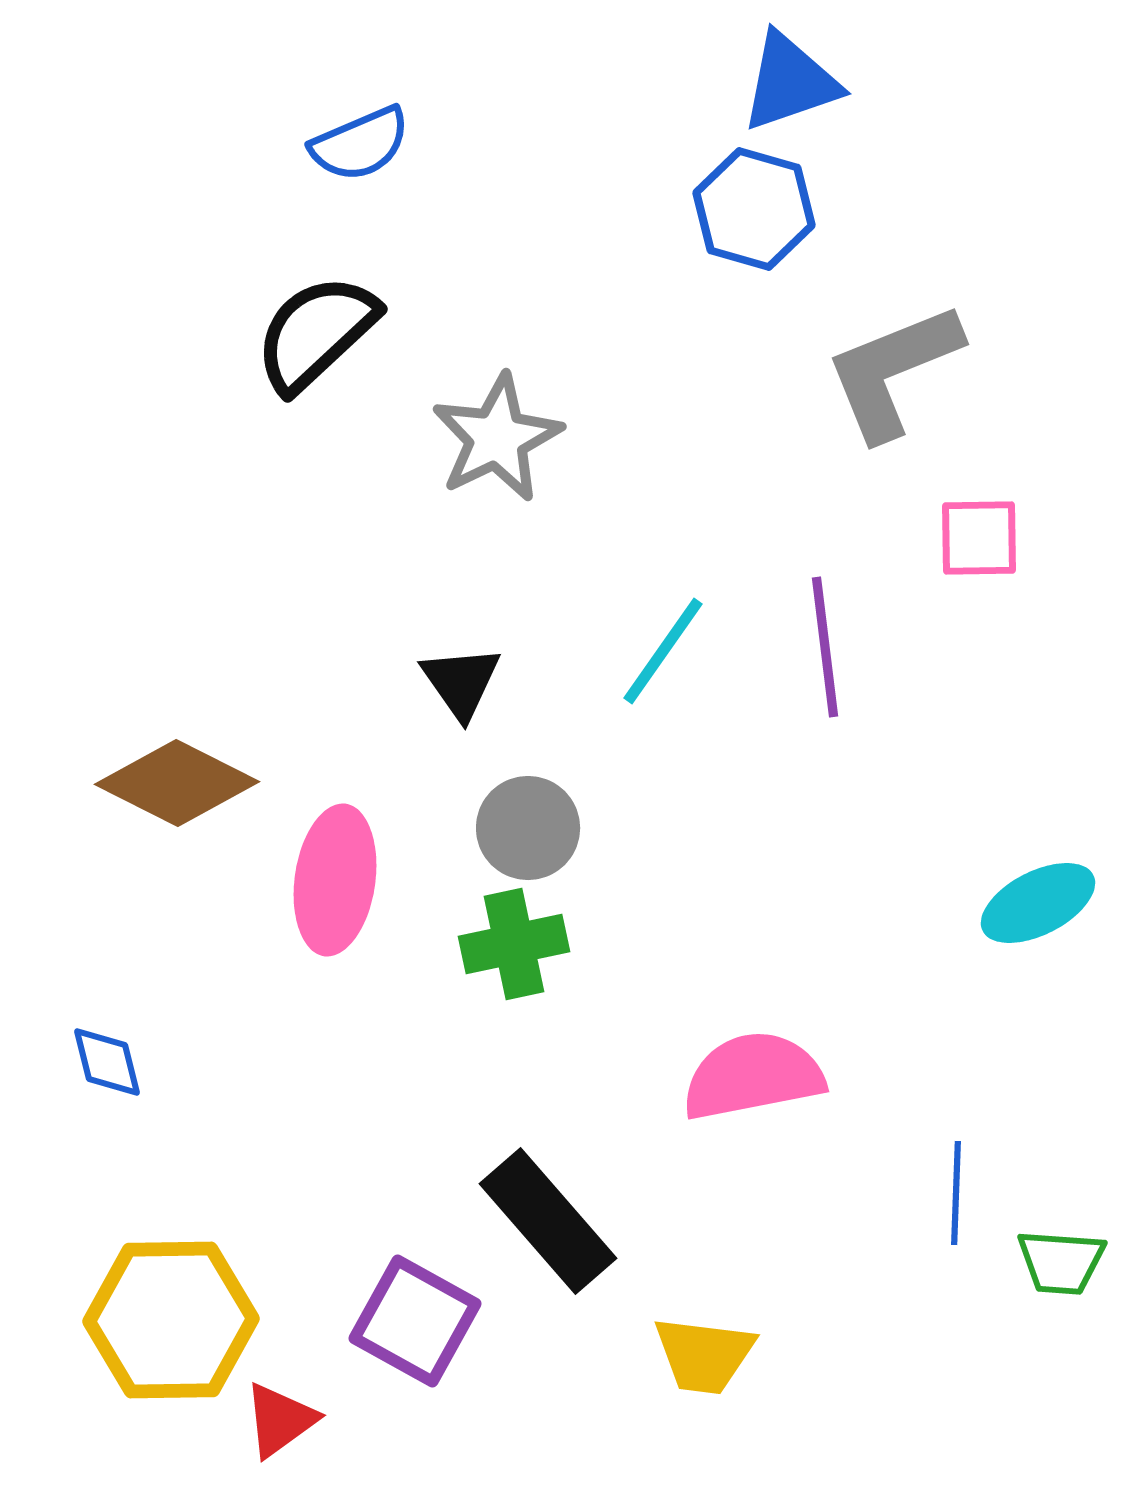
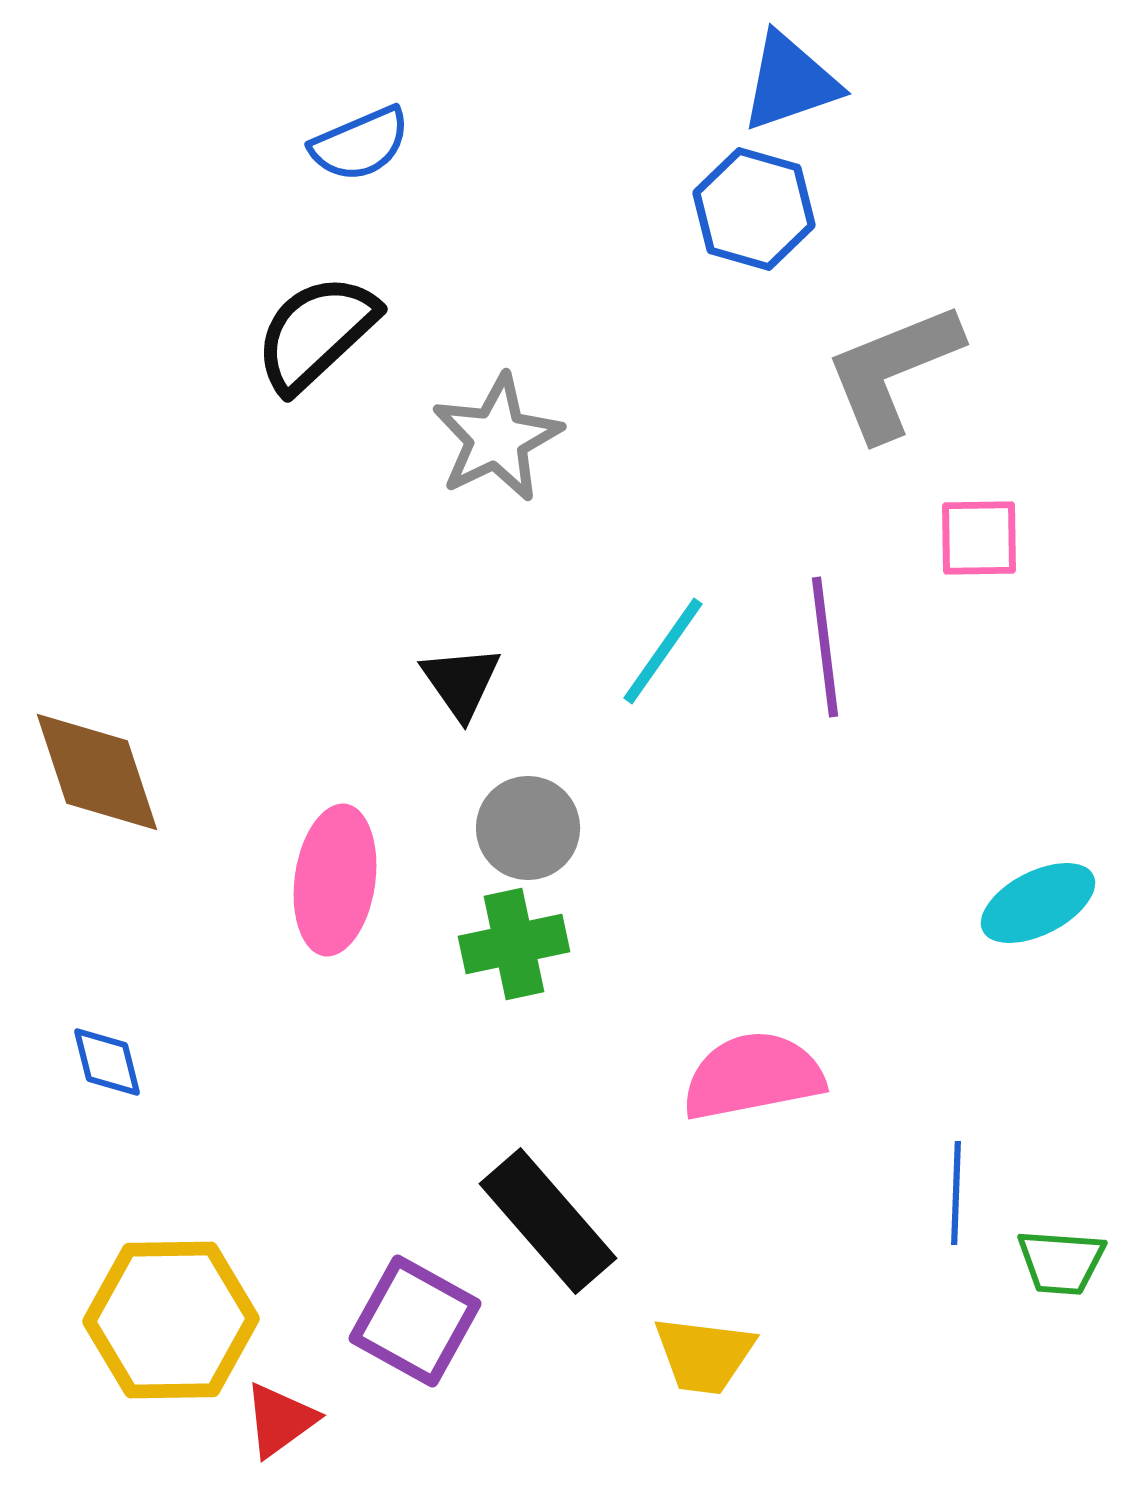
brown diamond: moved 80 px left, 11 px up; rotated 45 degrees clockwise
